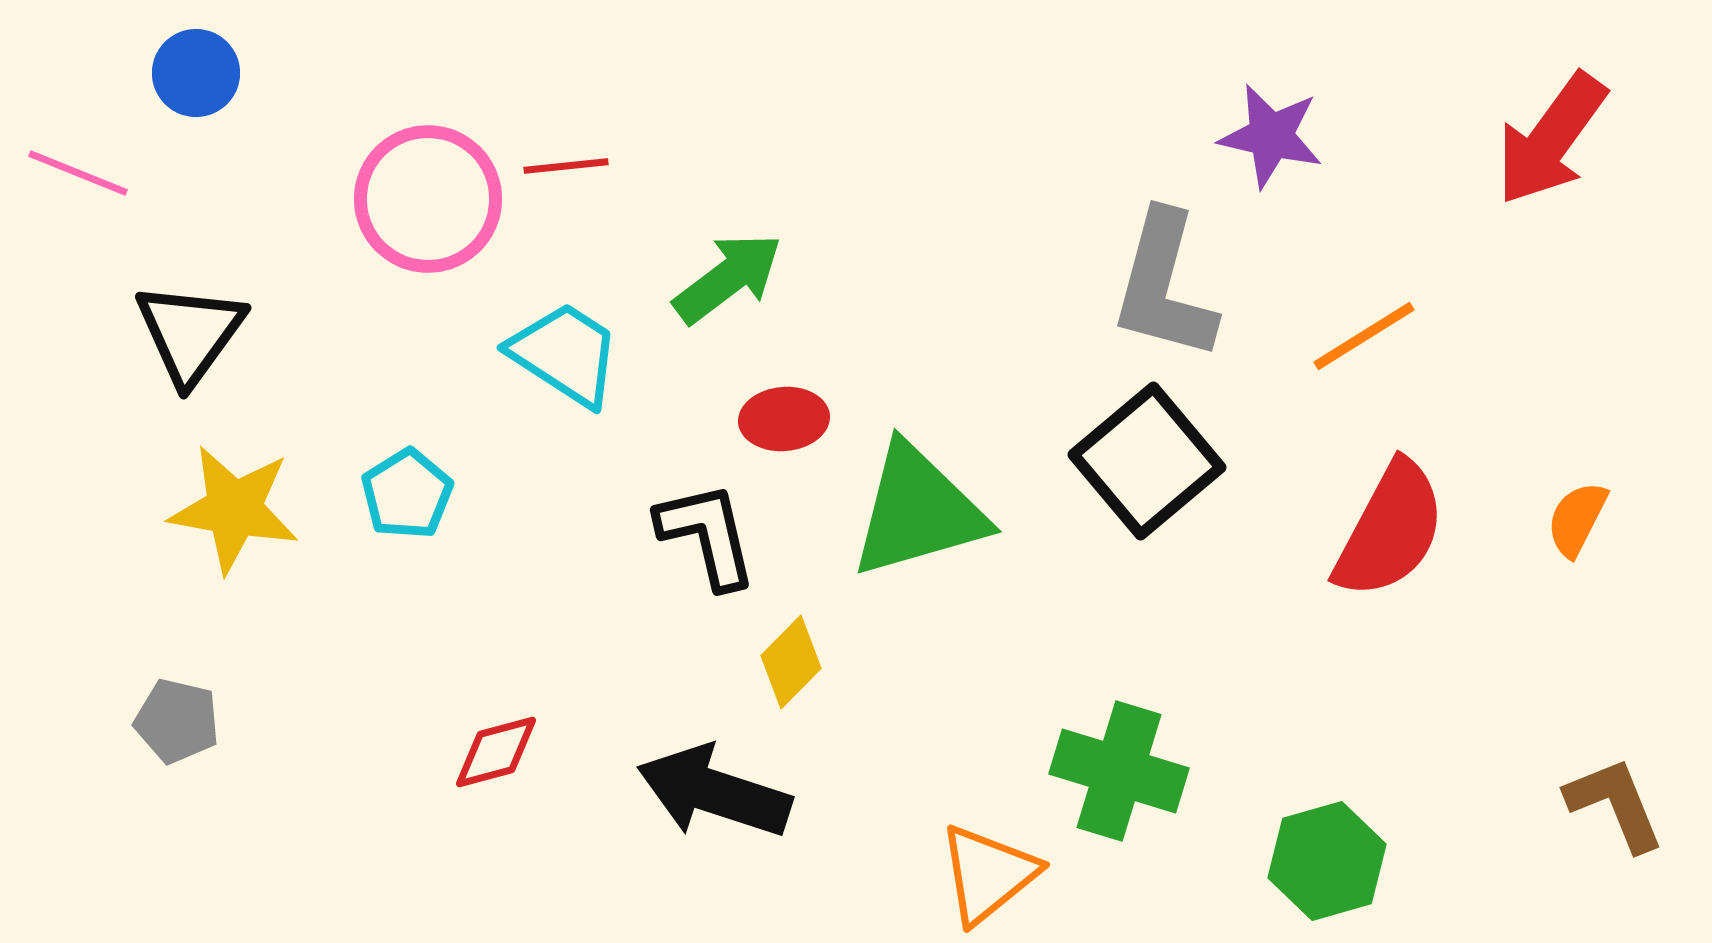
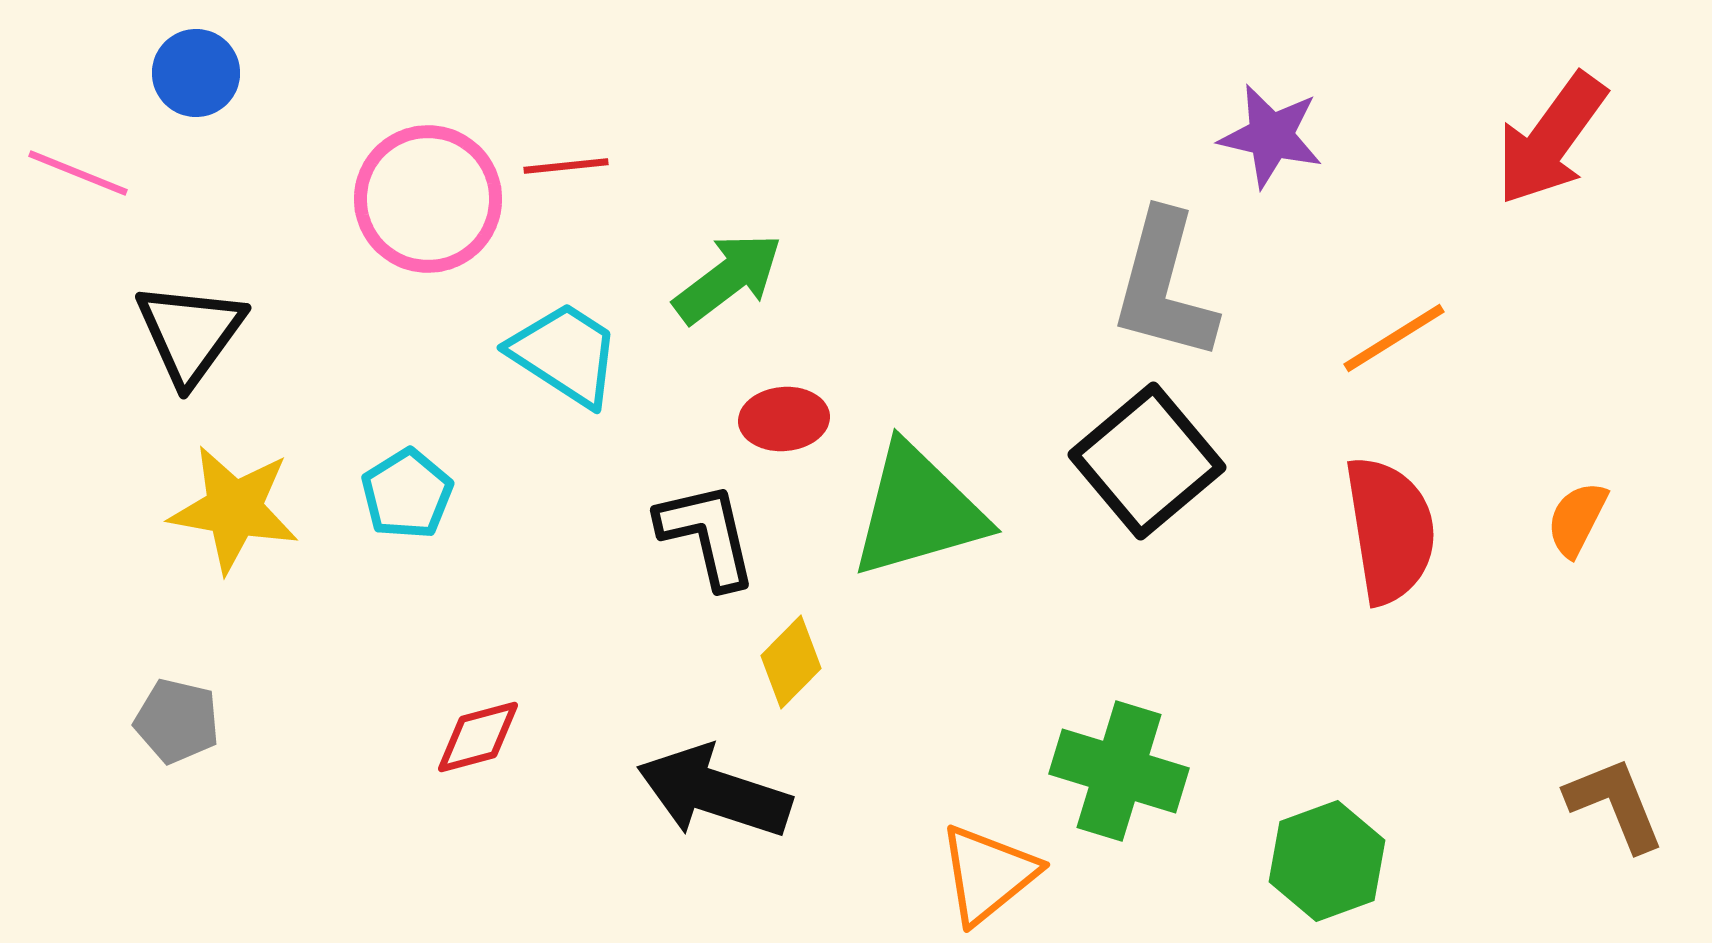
orange line: moved 30 px right, 2 px down
red semicircle: rotated 37 degrees counterclockwise
red diamond: moved 18 px left, 15 px up
green hexagon: rotated 4 degrees counterclockwise
